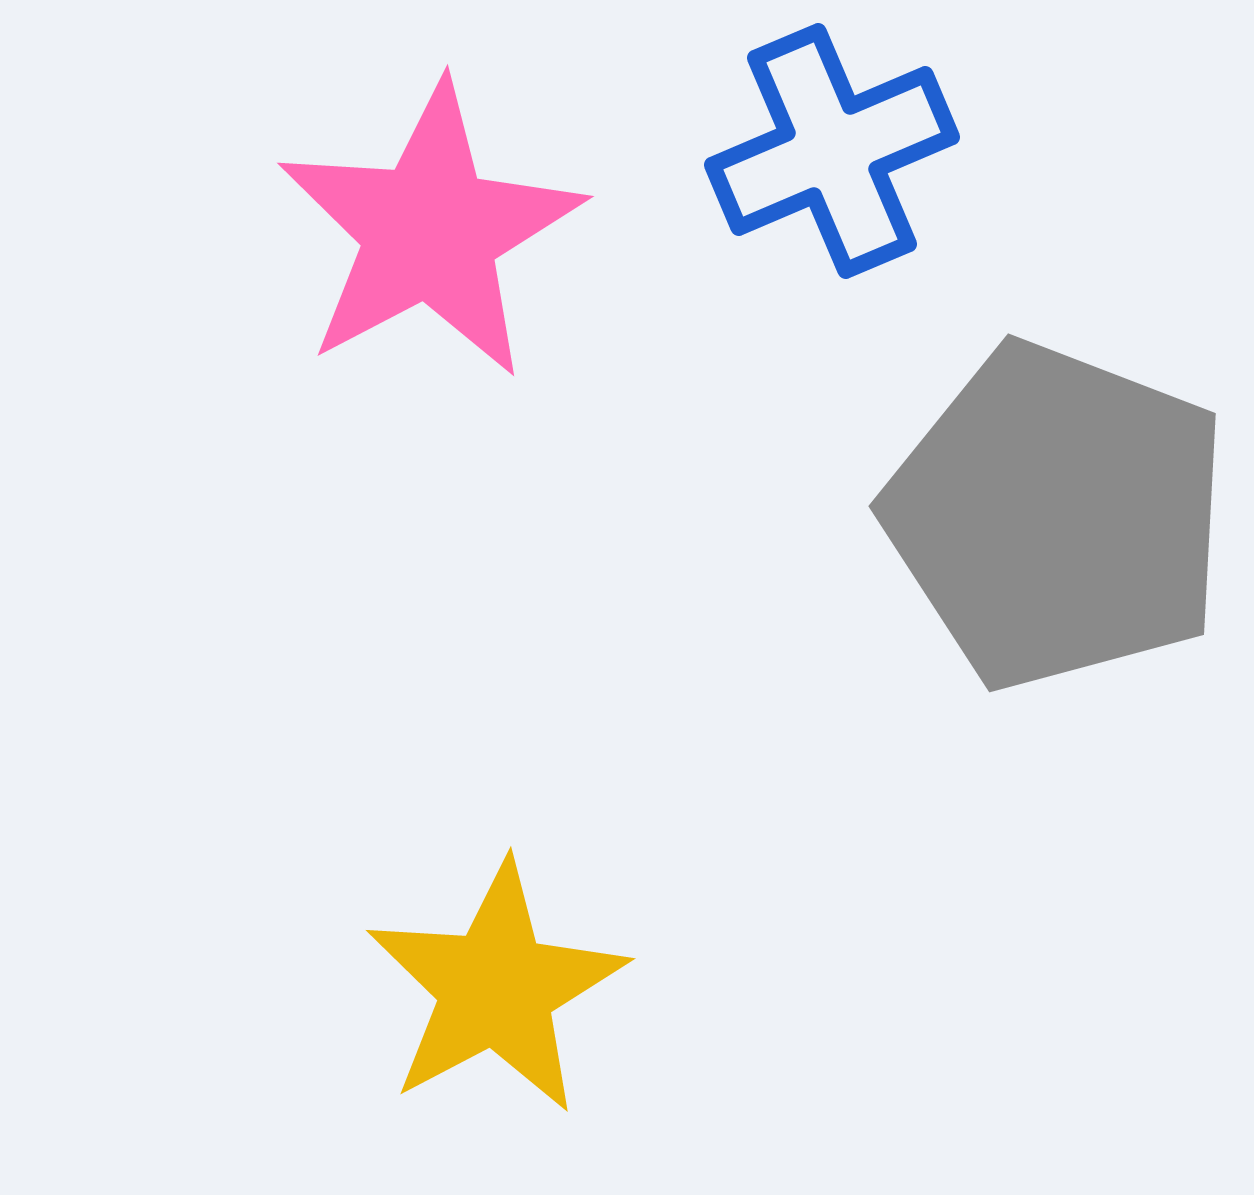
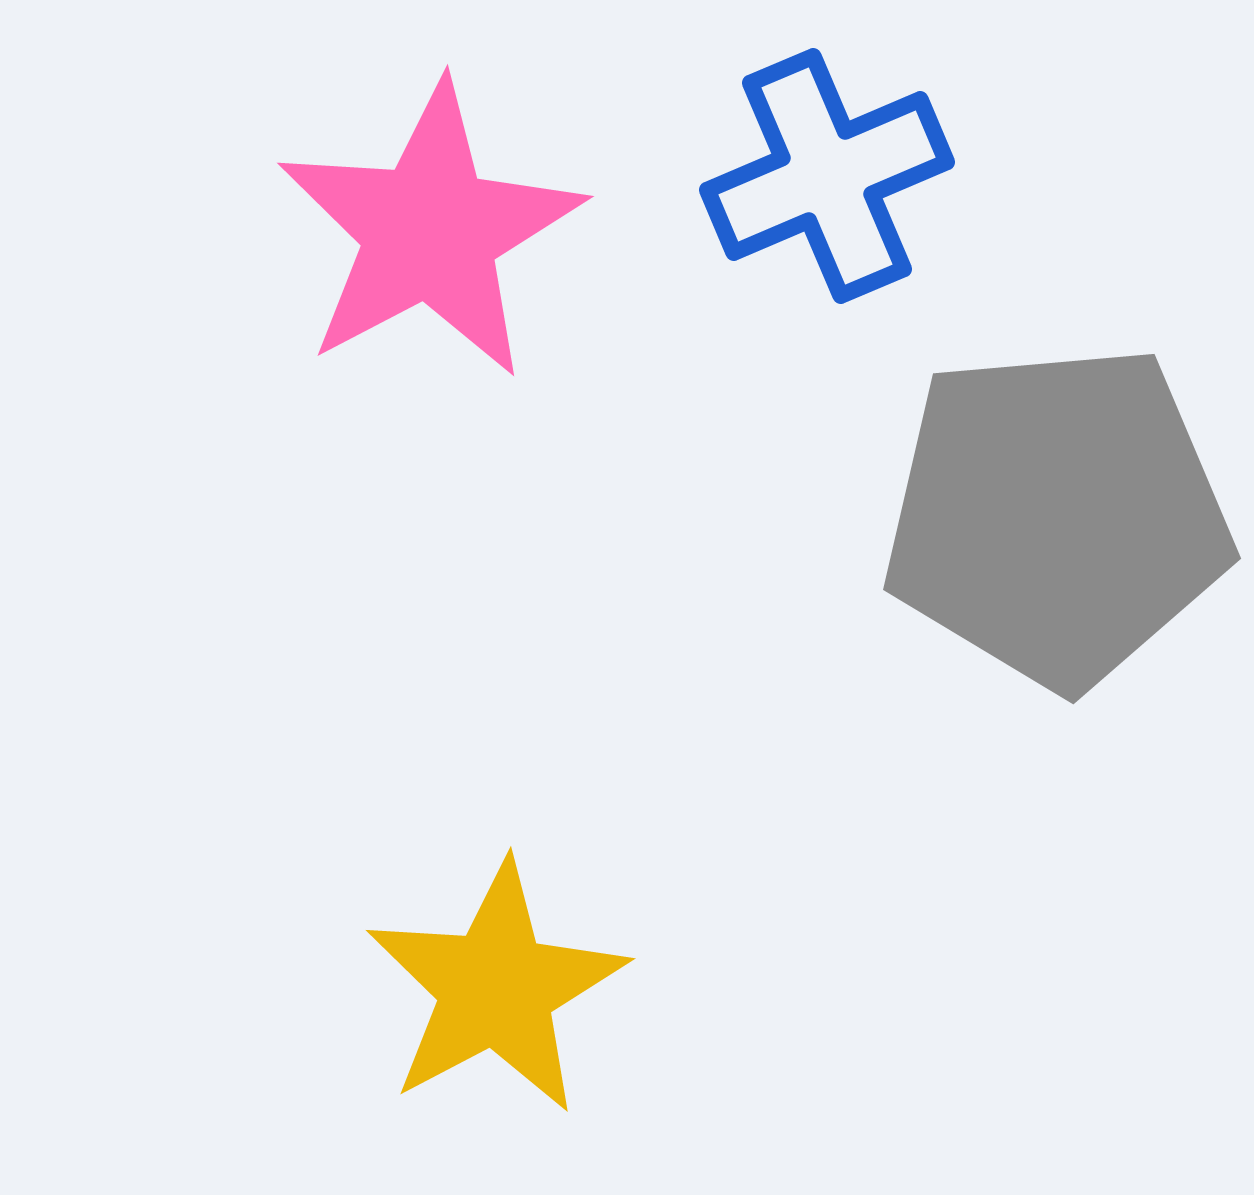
blue cross: moved 5 px left, 25 px down
gray pentagon: rotated 26 degrees counterclockwise
